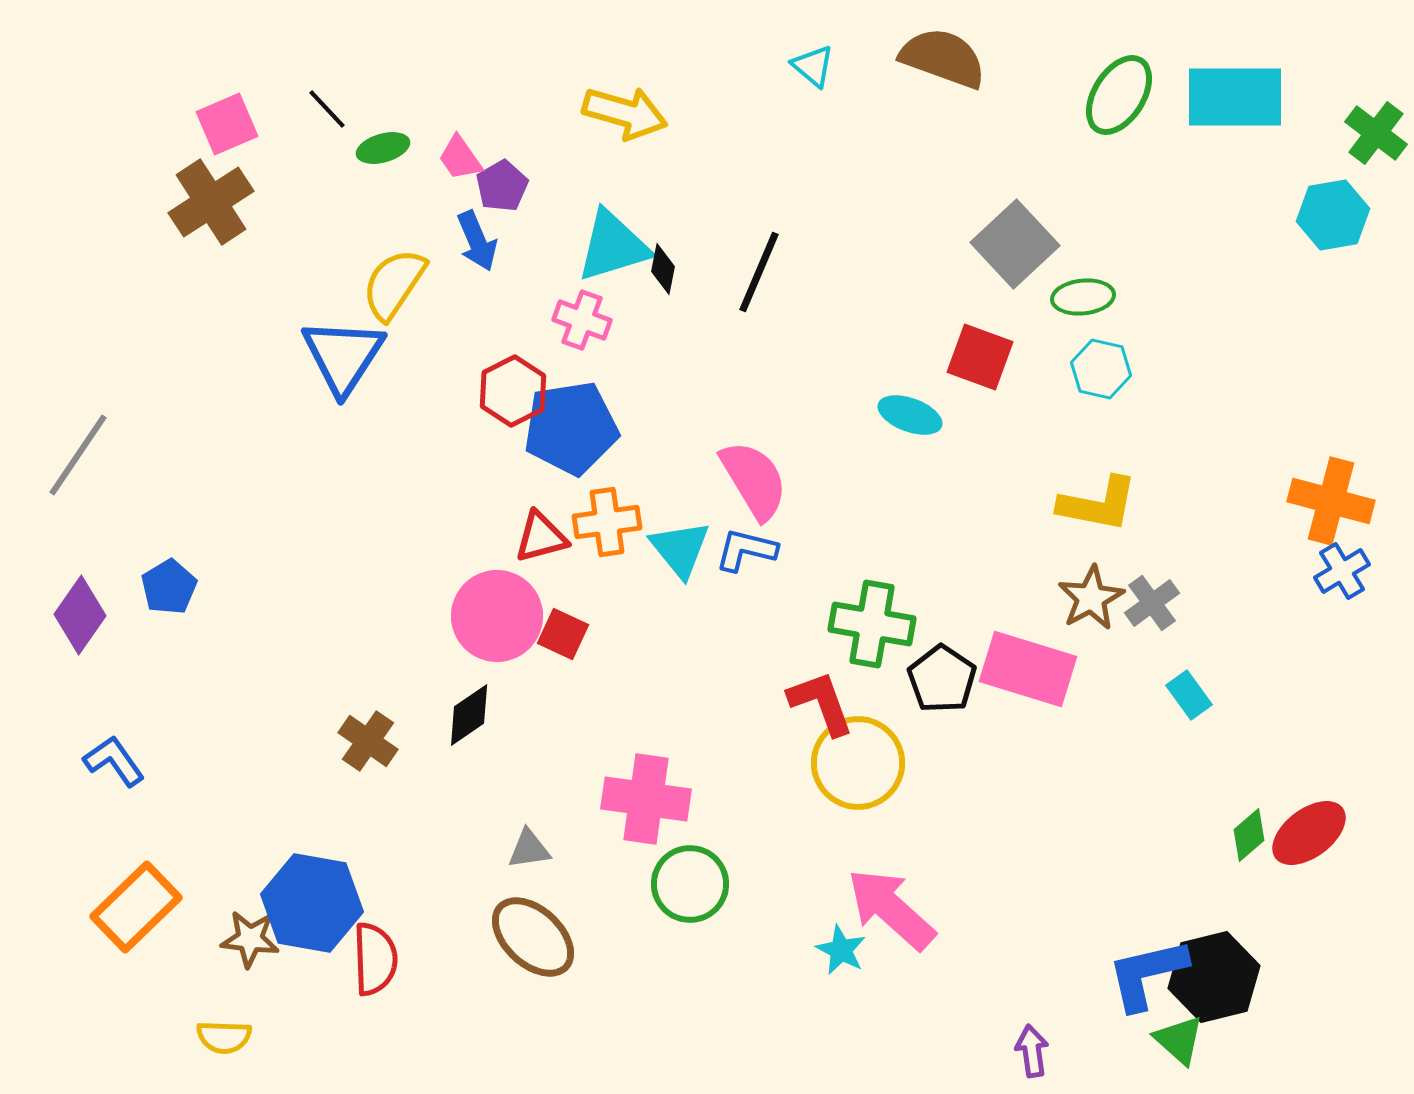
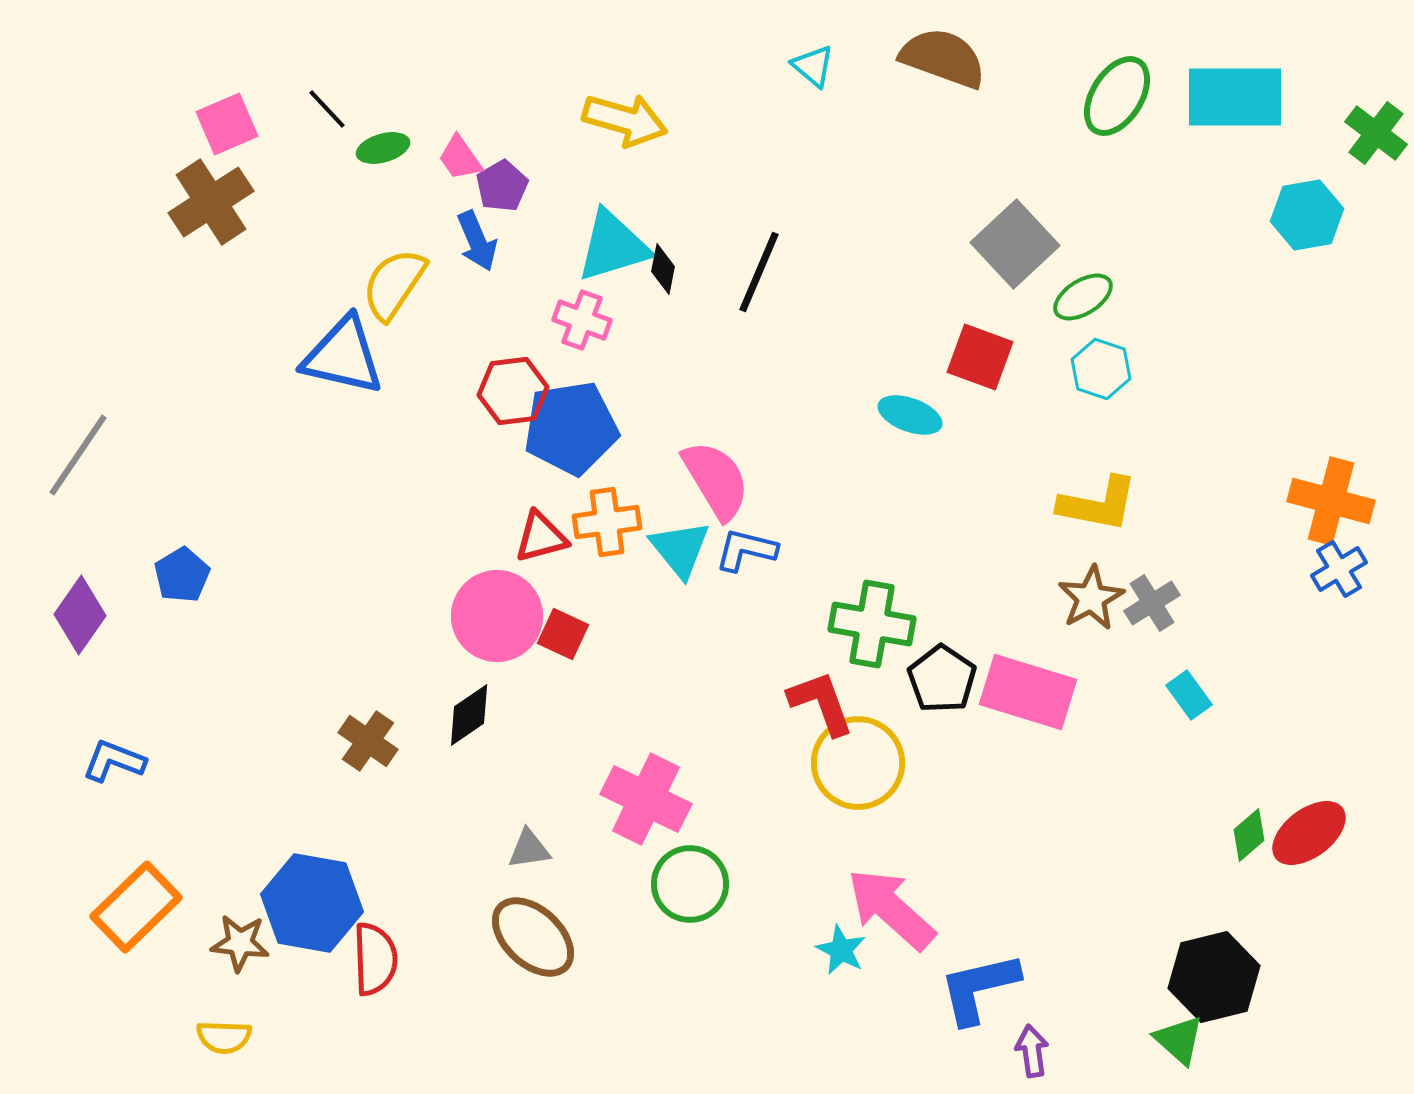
green ellipse at (1119, 95): moved 2 px left, 1 px down
yellow arrow at (625, 113): moved 7 px down
cyan hexagon at (1333, 215): moved 26 px left
green ellipse at (1083, 297): rotated 26 degrees counterclockwise
blue triangle at (343, 356): rotated 50 degrees counterclockwise
cyan hexagon at (1101, 369): rotated 6 degrees clockwise
red hexagon at (513, 391): rotated 20 degrees clockwise
pink semicircle at (754, 480): moved 38 px left
blue cross at (1342, 571): moved 3 px left, 2 px up
blue pentagon at (169, 587): moved 13 px right, 12 px up
gray cross at (1152, 603): rotated 4 degrees clockwise
pink rectangle at (1028, 669): moved 23 px down
blue L-shape at (114, 761): rotated 34 degrees counterclockwise
pink cross at (646, 799): rotated 18 degrees clockwise
brown star at (250, 939): moved 10 px left, 4 px down
blue L-shape at (1147, 974): moved 168 px left, 14 px down
